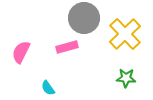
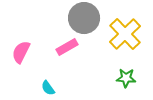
pink rectangle: rotated 15 degrees counterclockwise
